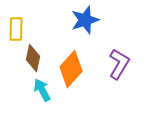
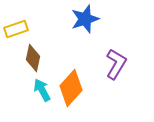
blue star: moved 1 px up
yellow rectangle: rotated 70 degrees clockwise
purple L-shape: moved 3 px left
orange diamond: moved 19 px down
